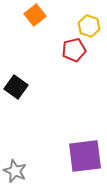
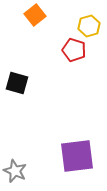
yellow hexagon: rotated 25 degrees clockwise
red pentagon: rotated 30 degrees clockwise
black square: moved 1 px right, 4 px up; rotated 20 degrees counterclockwise
purple square: moved 8 px left
